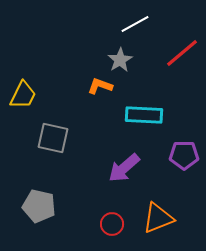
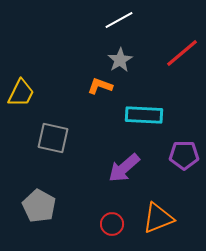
white line: moved 16 px left, 4 px up
yellow trapezoid: moved 2 px left, 2 px up
gray pentagon: rotated 16 degrees clockwise
